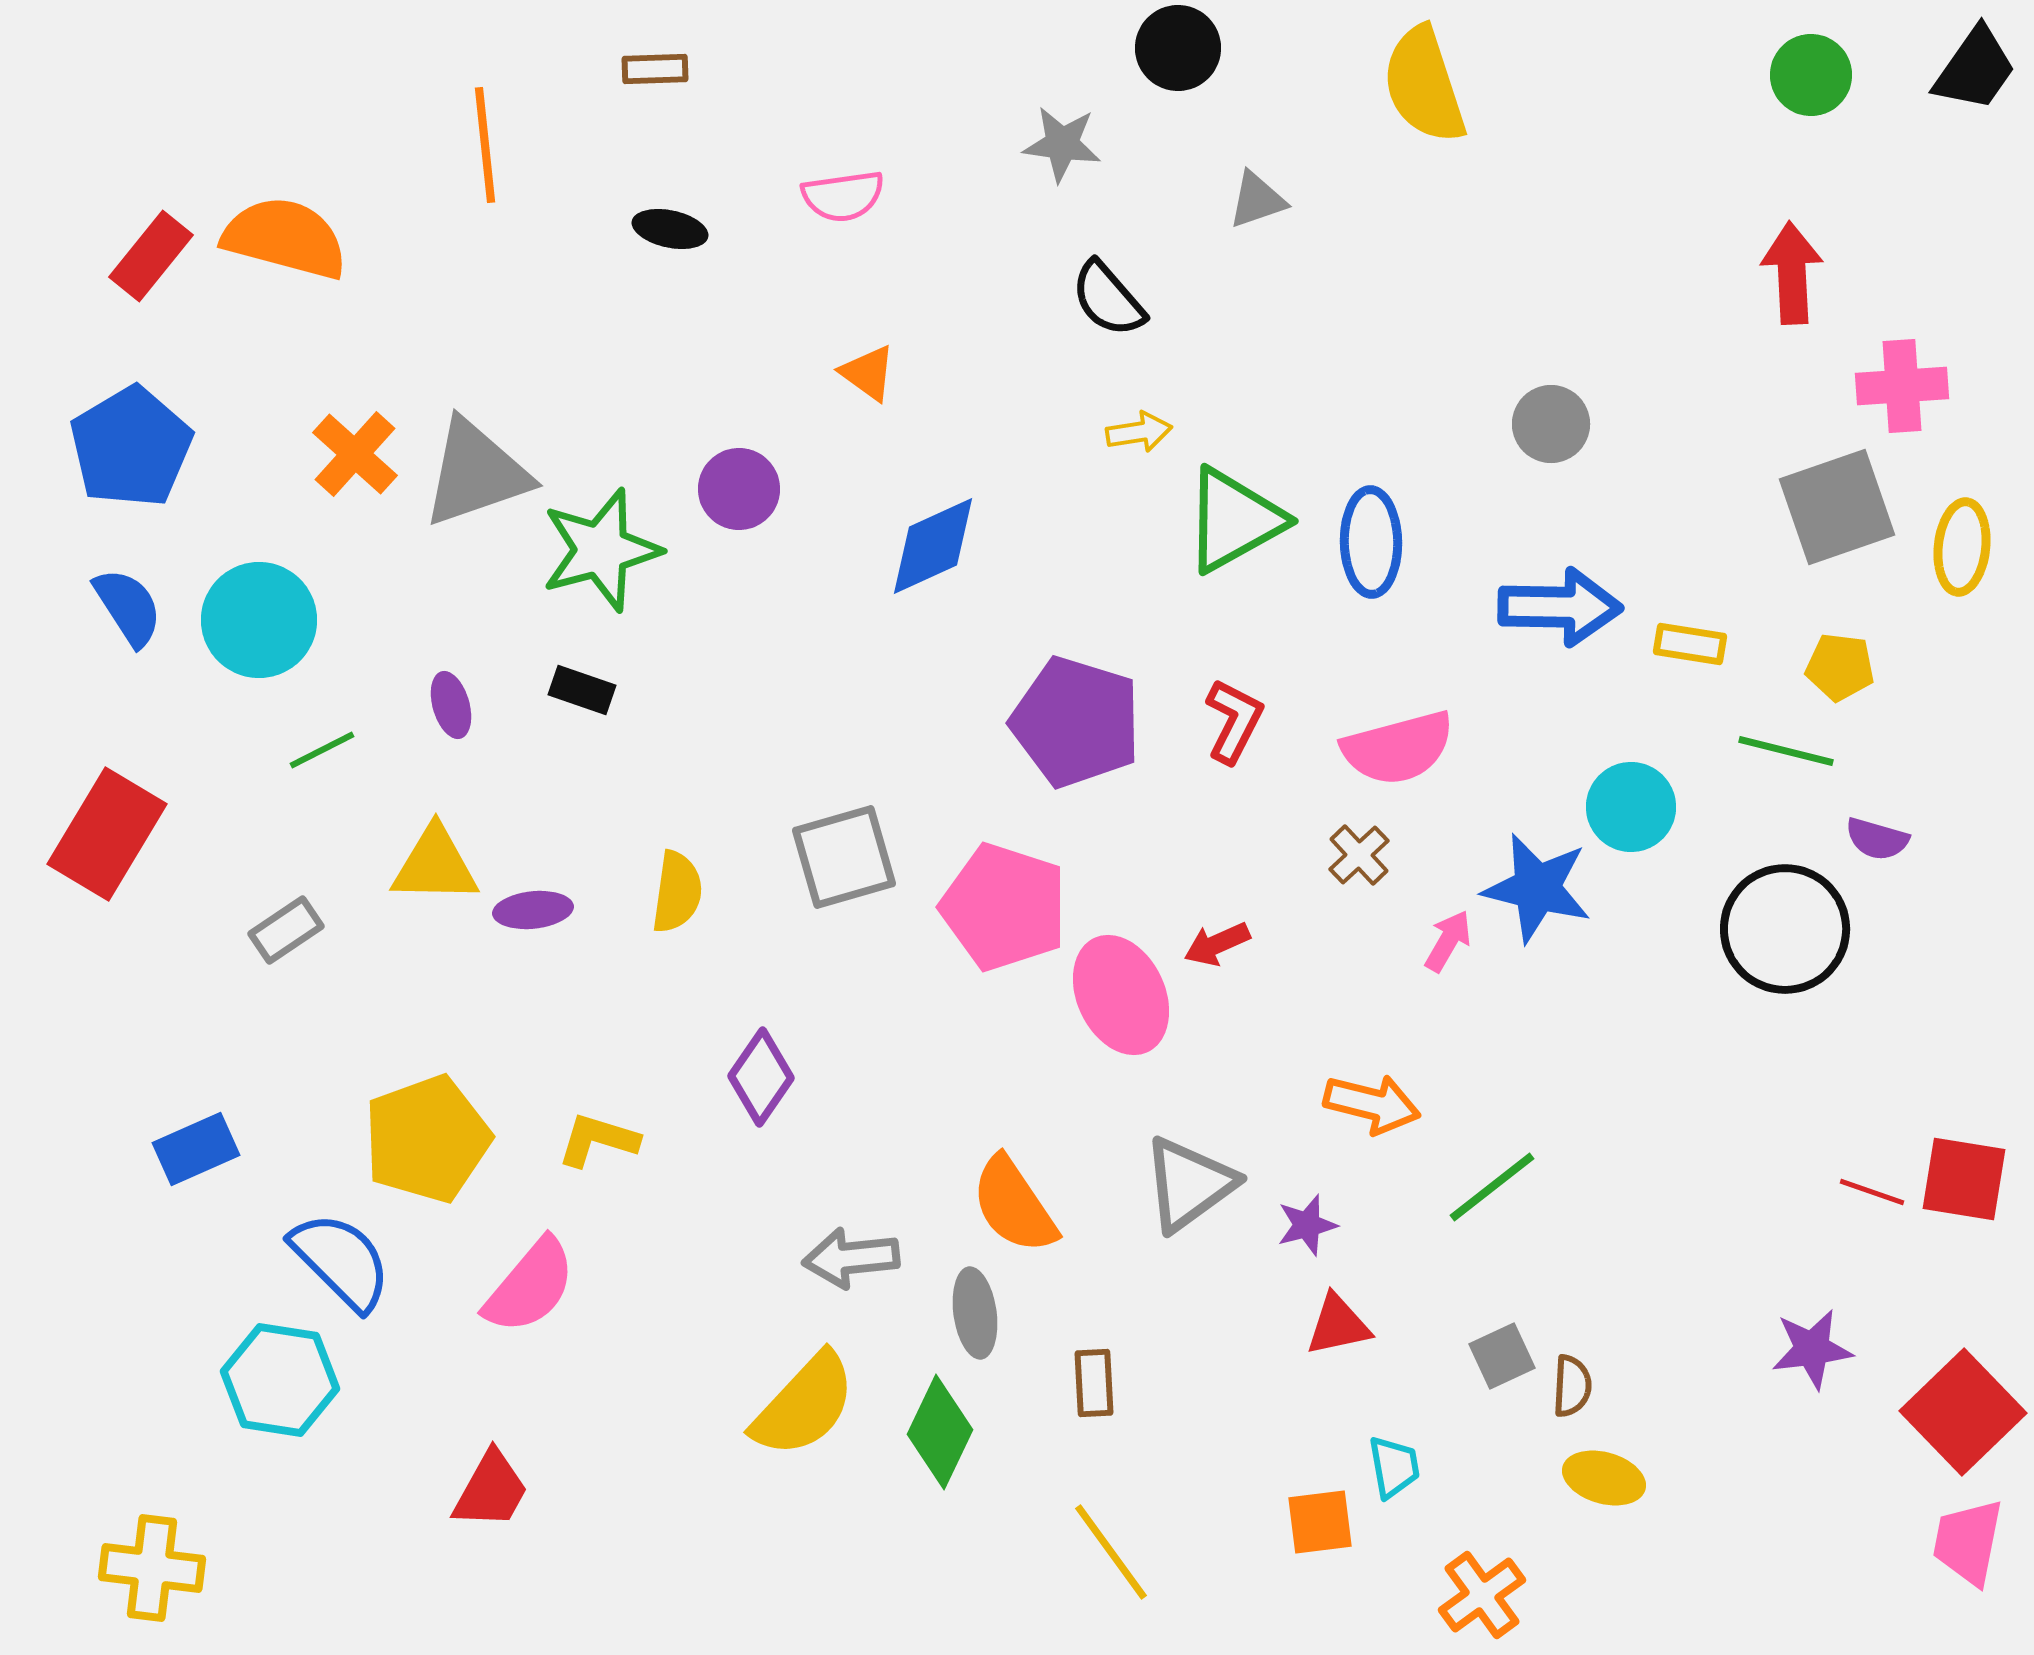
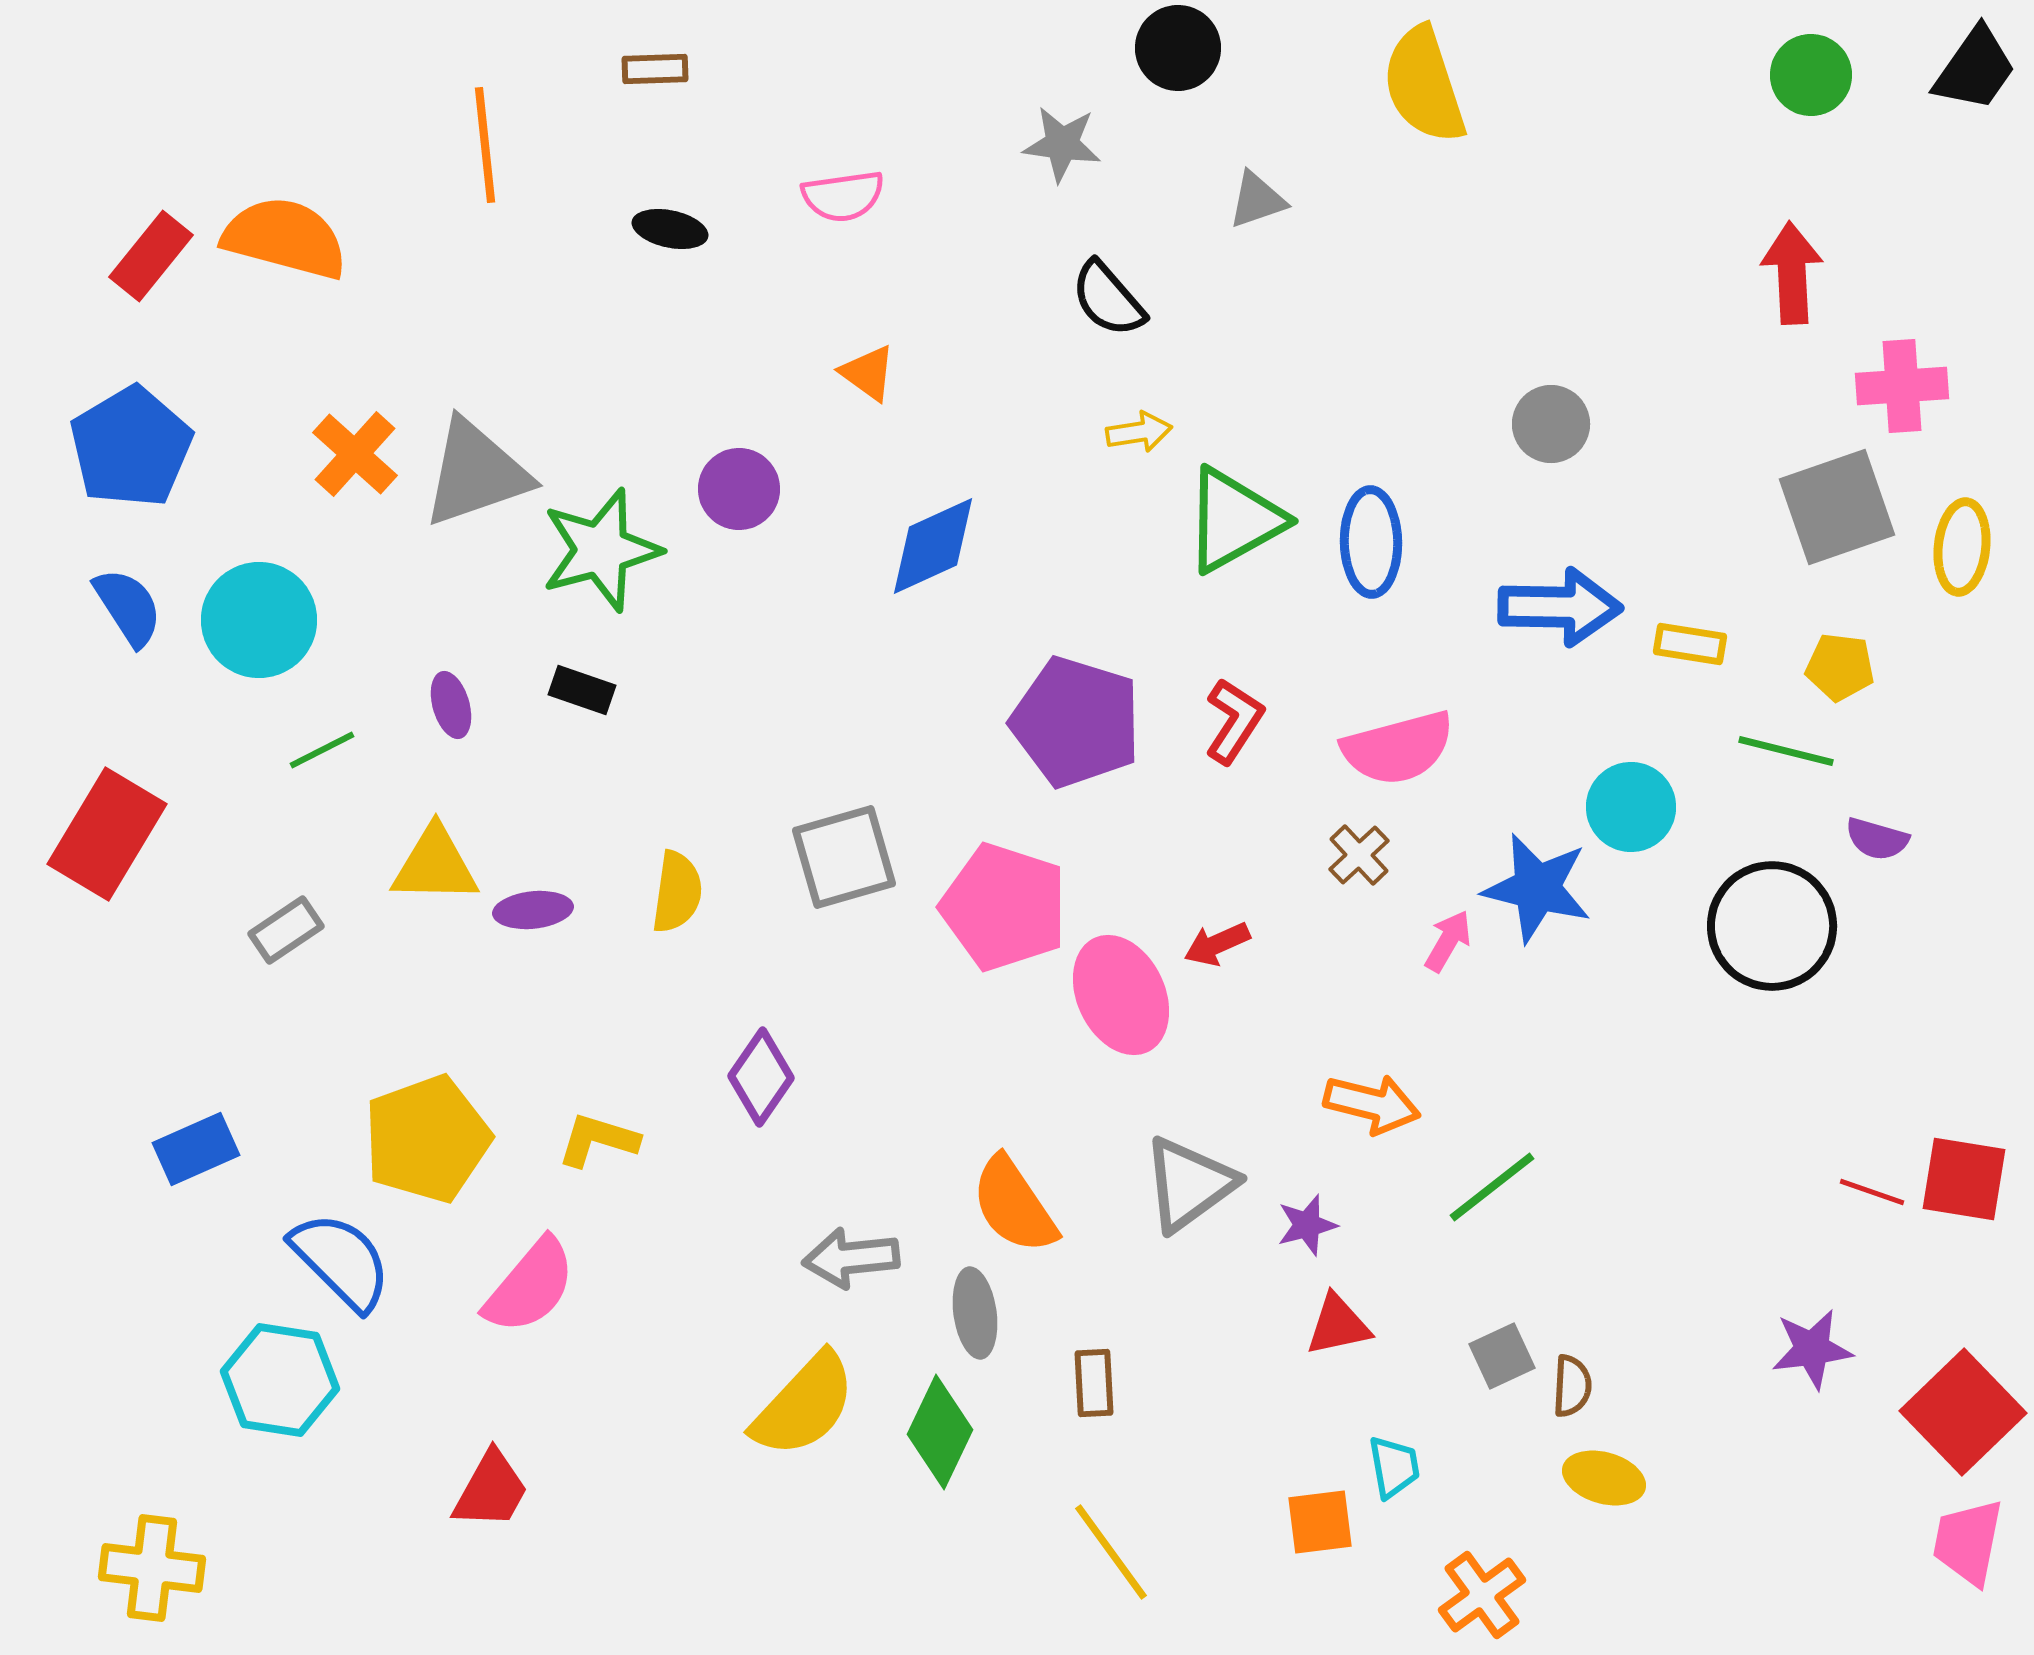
red L-shape at (1234, 721): rotated 6 degrees clockwise
black circle at (1785, 929): moved 13 px left, 3 px up
